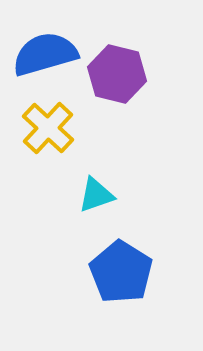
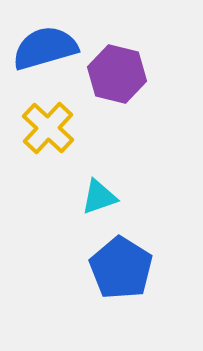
blue semicircle: moved 6 px up
cyan triangle: moved 3 px right, 2 px down
blue pentagon: moved 4 px up
